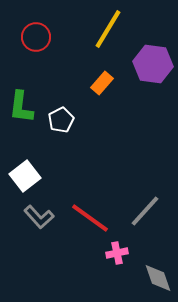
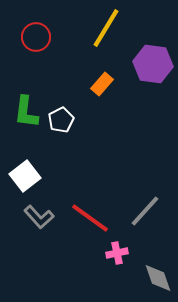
yellow line: moved 2 px left, 1 px up
orange rectangle: moved 1 px down
green L-shape: moved 5 px right, 5 px down
